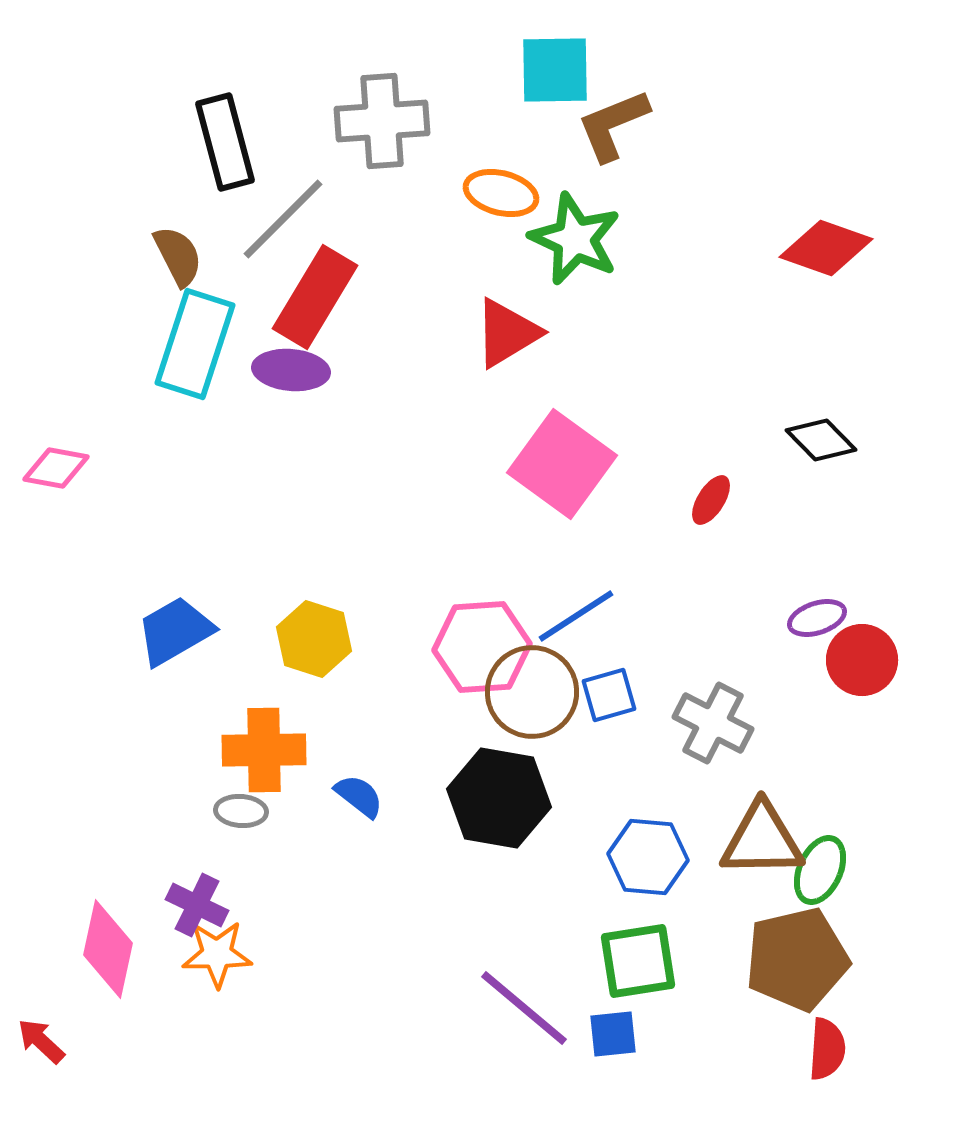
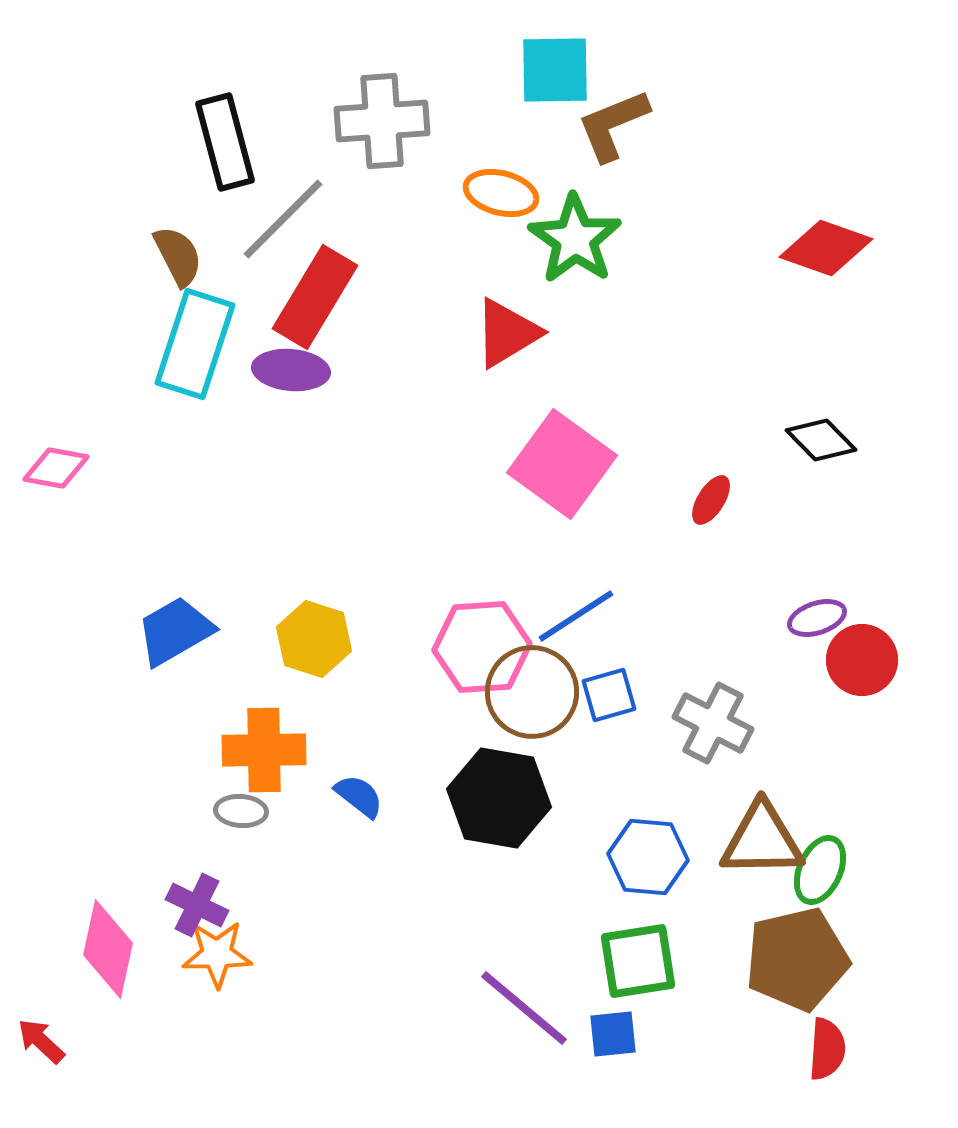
green star at (575, 239): rotated 10 degrees clockwise
